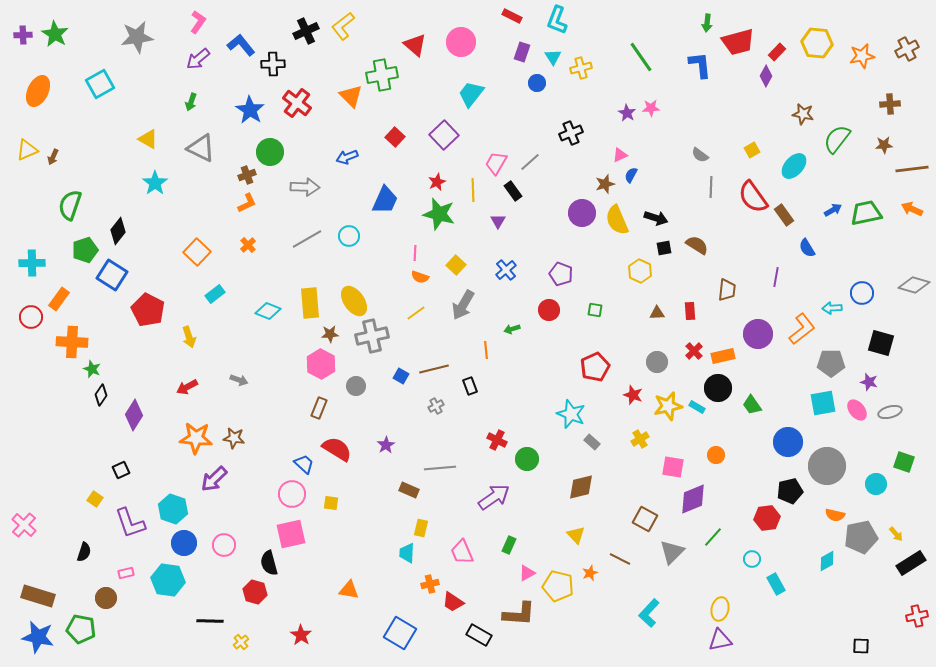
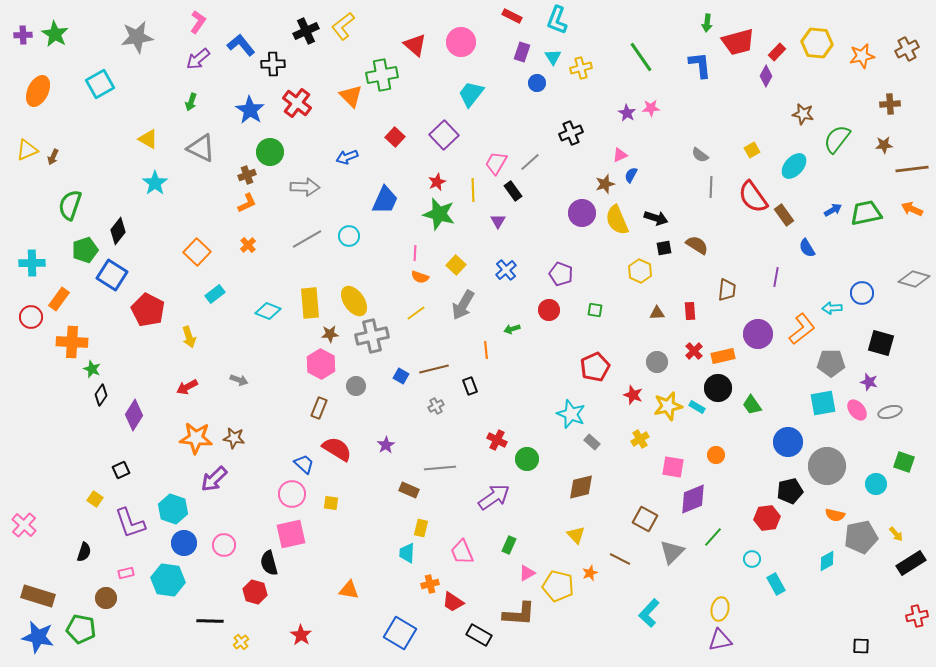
gray diamond at (914, 285): moved 6 px up
